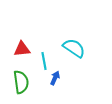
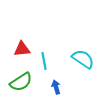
cyan semicircle: moved 9 px right, 11 px down
blue arrow: moved 1 px right, 9 px down; rotated 40 degrees counterclockwise
green semicircle: rotated 65 degrees clockwise
